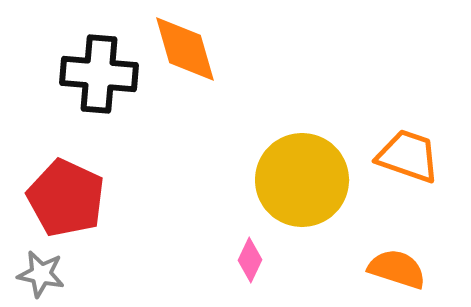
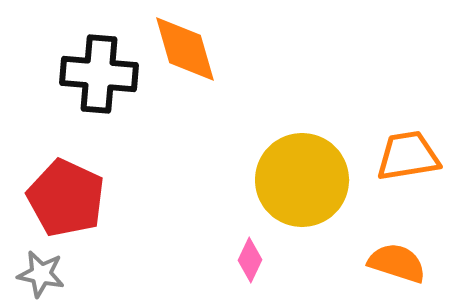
orange trapezoid: rotated 28 degrees counterclockwise
orange semicircle: moved 6 px up
